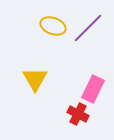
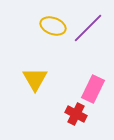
red cross: moved 2 px left
